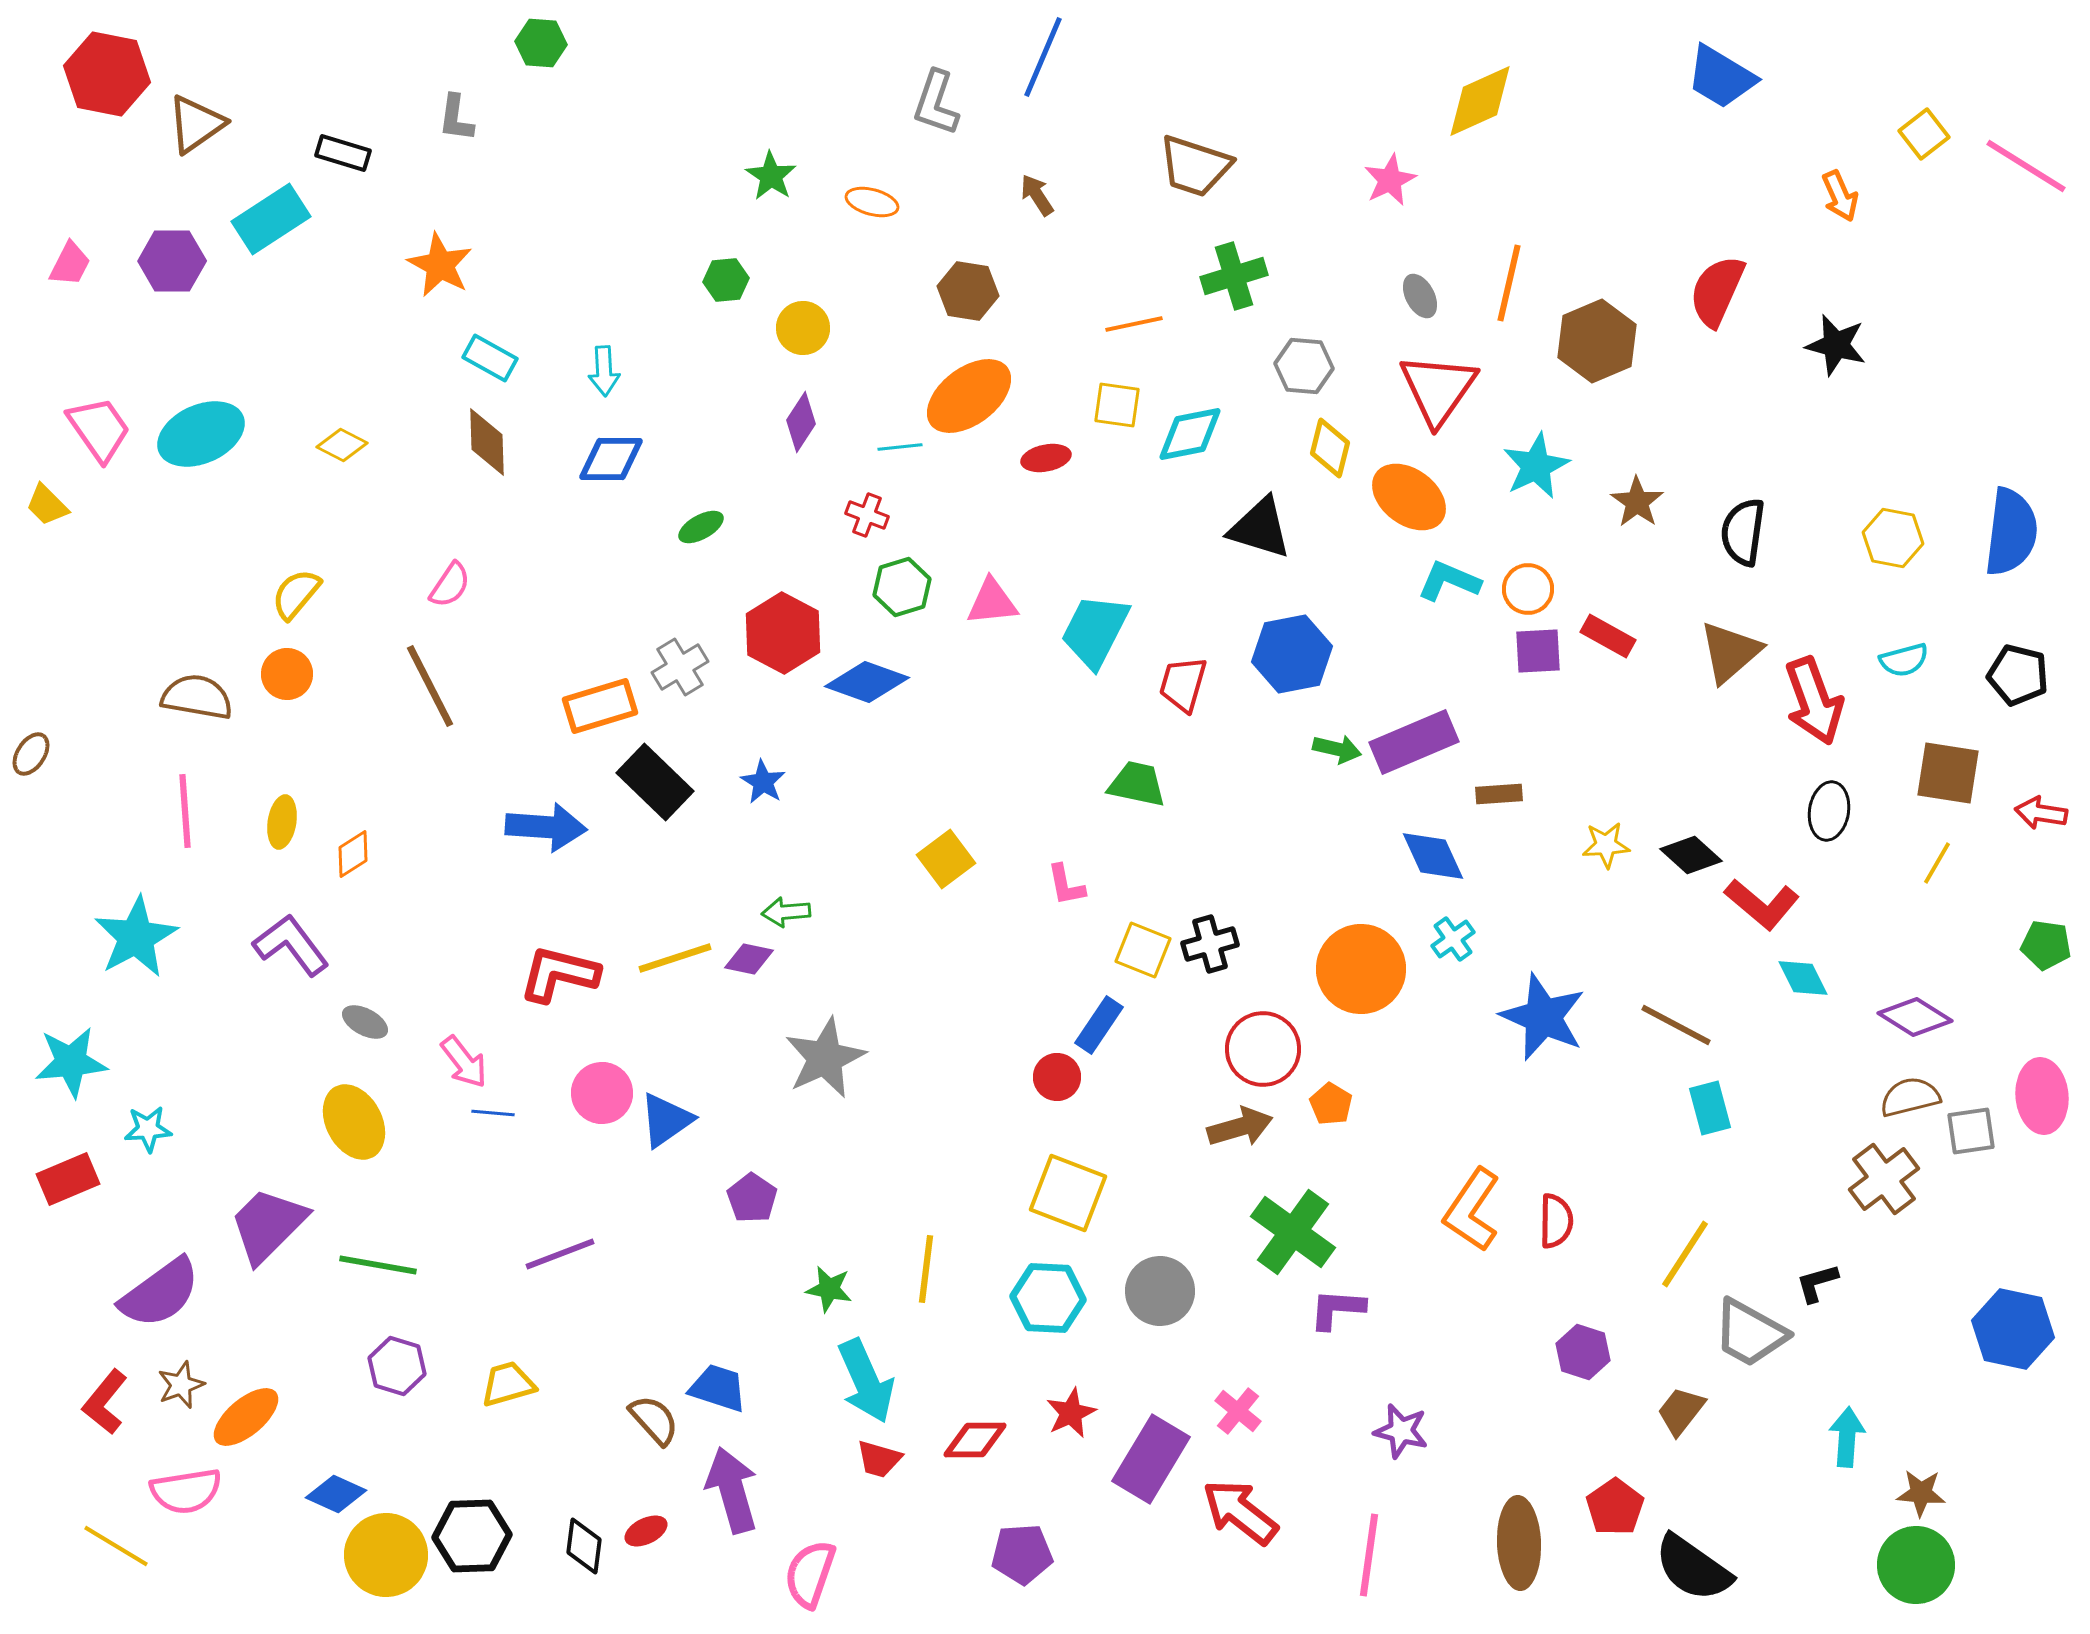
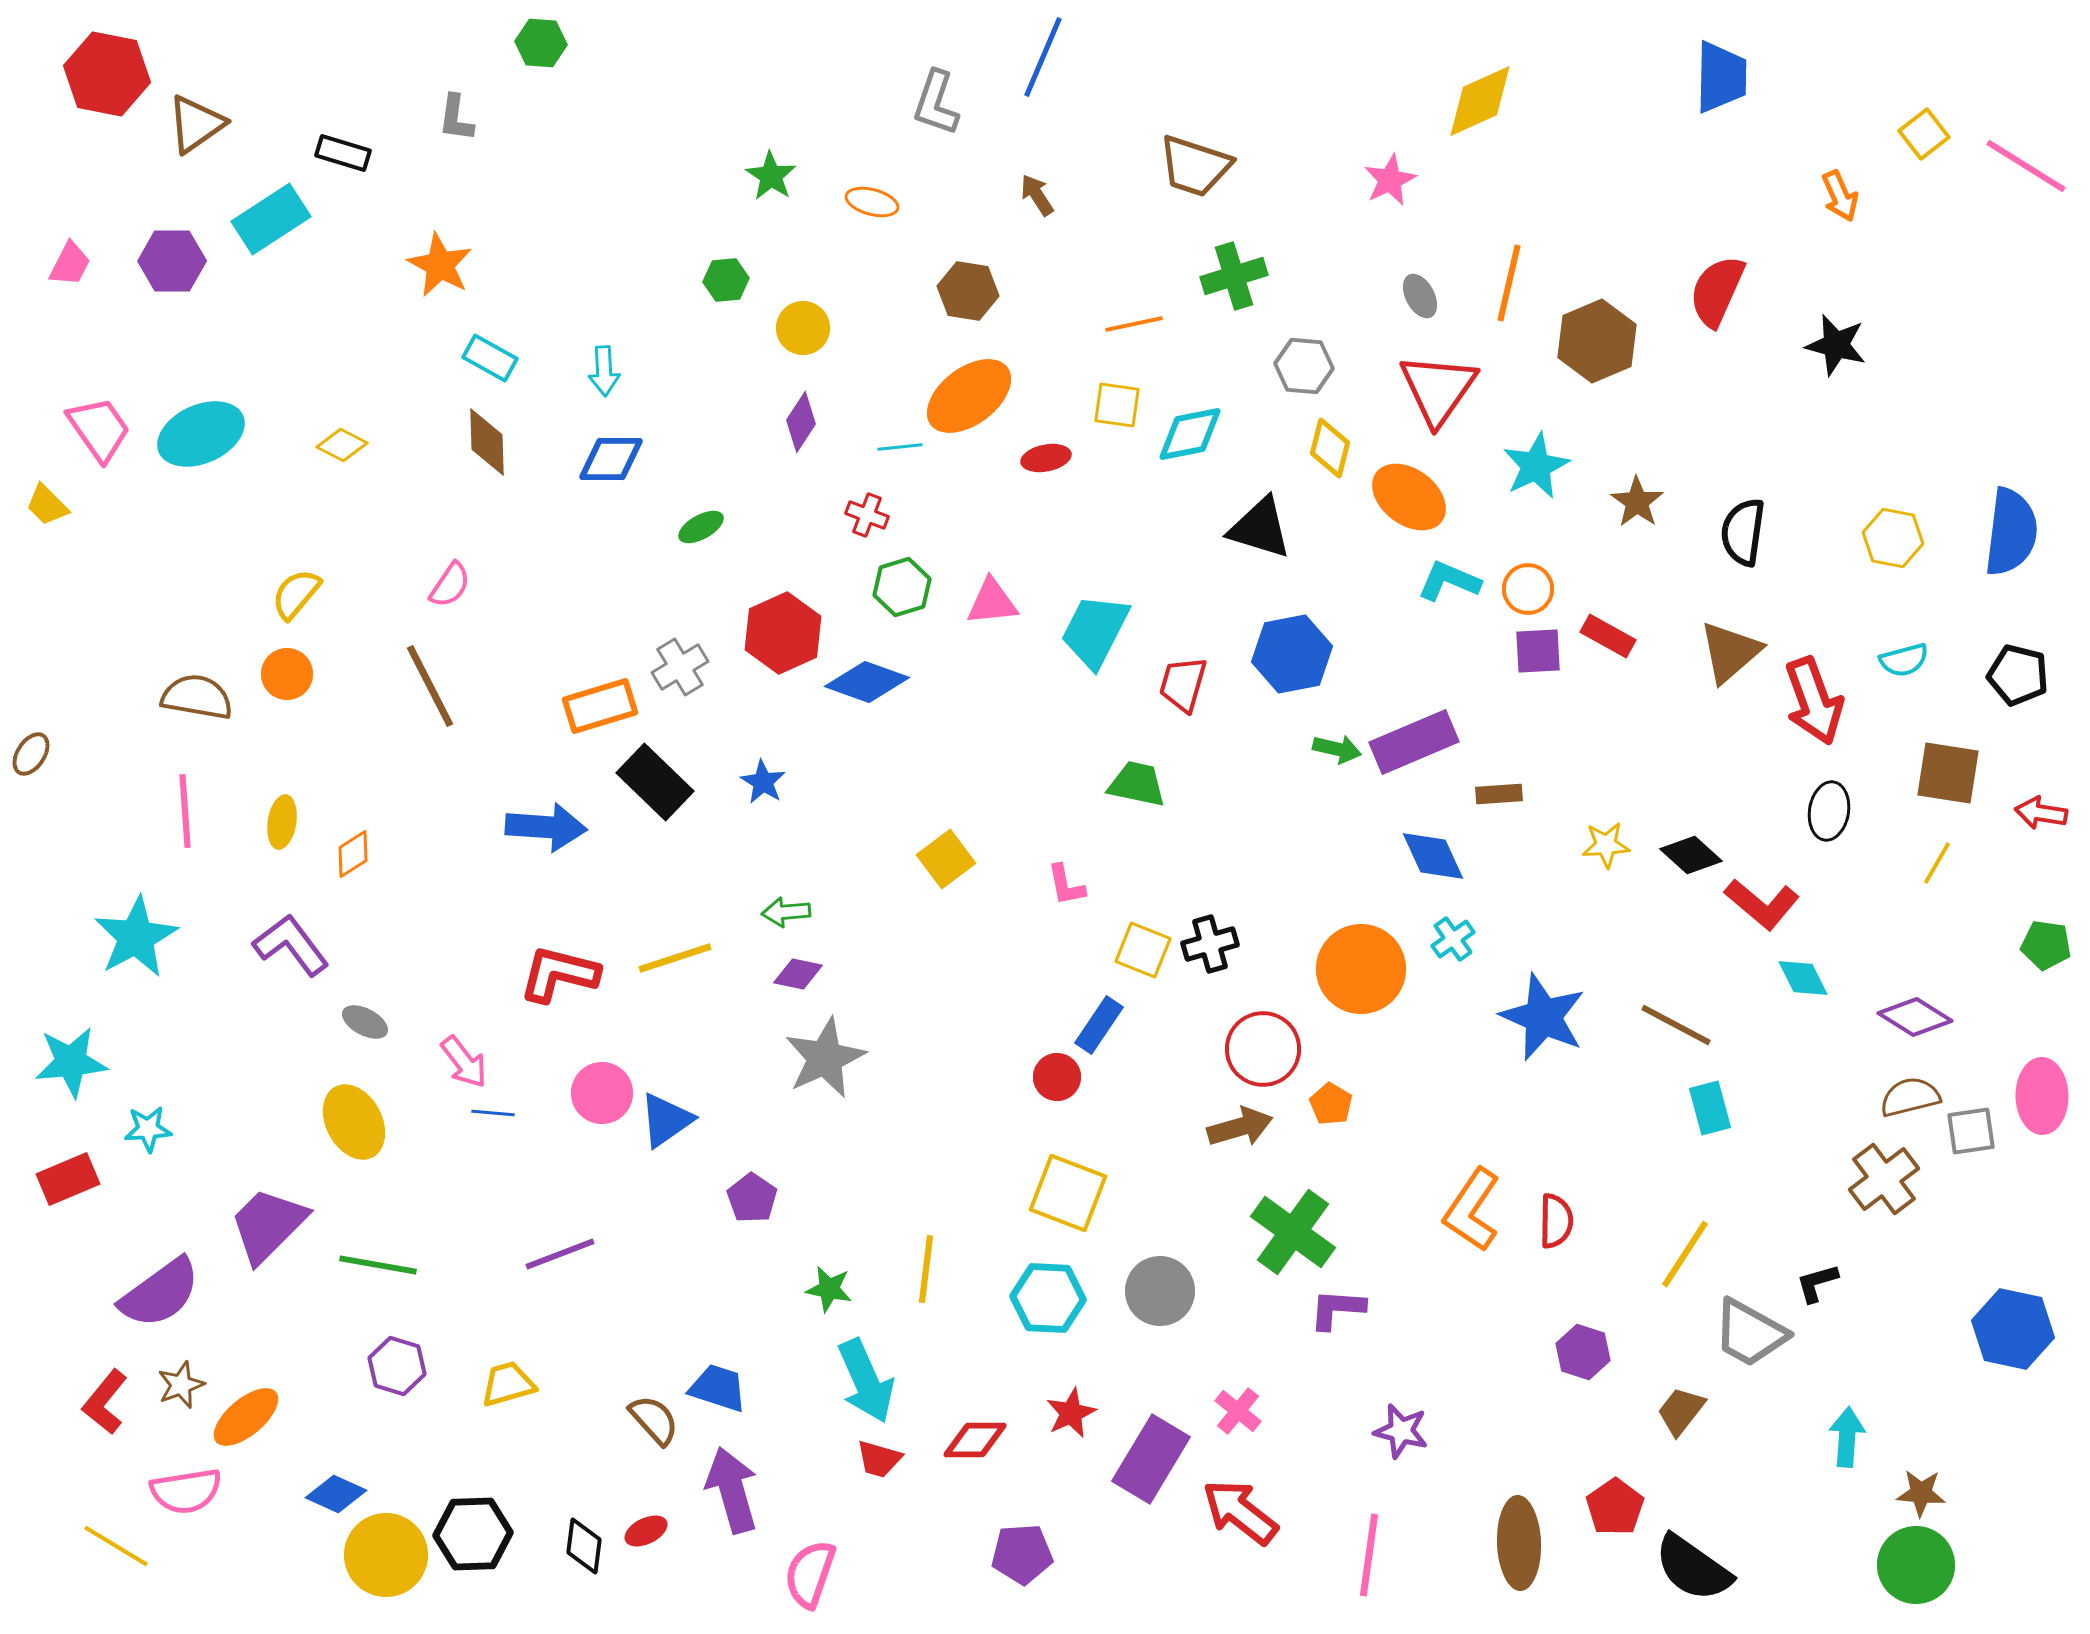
blue trapezoid at (1721, 77): rotated 120 degrees counterclockwise
red hexagon at (783, 633): rotated 8 degrees clockwise
purple diamond at (749, 959): moved 49 px right, 15 px down
pink ellipse at (2042, 1096): rotated 4 degrees clockwise
black hexagon at (472, 1536): moved 1 px right, 2 px up
